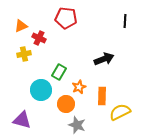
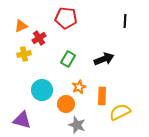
red cross: rotated 32 degrees clockwise
green rectangle: moved 9 px right, 13 px up
cyan circle: moved 1 px right
